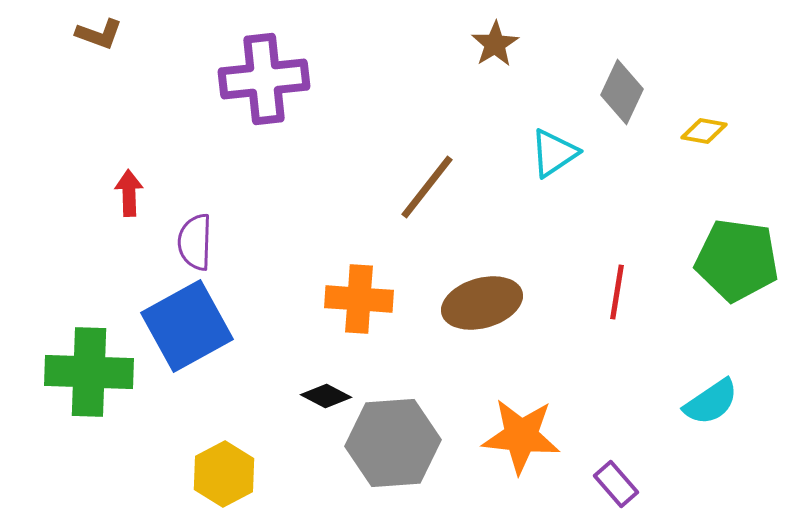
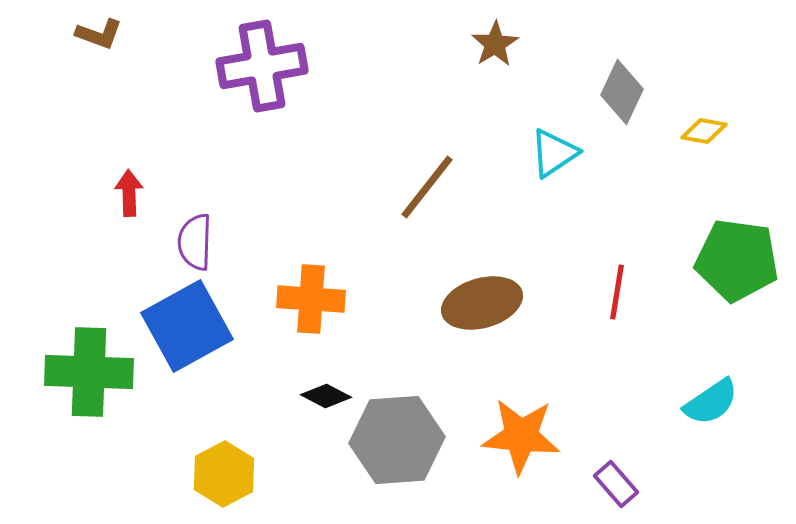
purple cross: moved 2 px left, 13 px up; rotated 4 degrees counterclockwise
orange cross: moved 48 px left
gray hexagon: moved 4 px right, 3 px up
